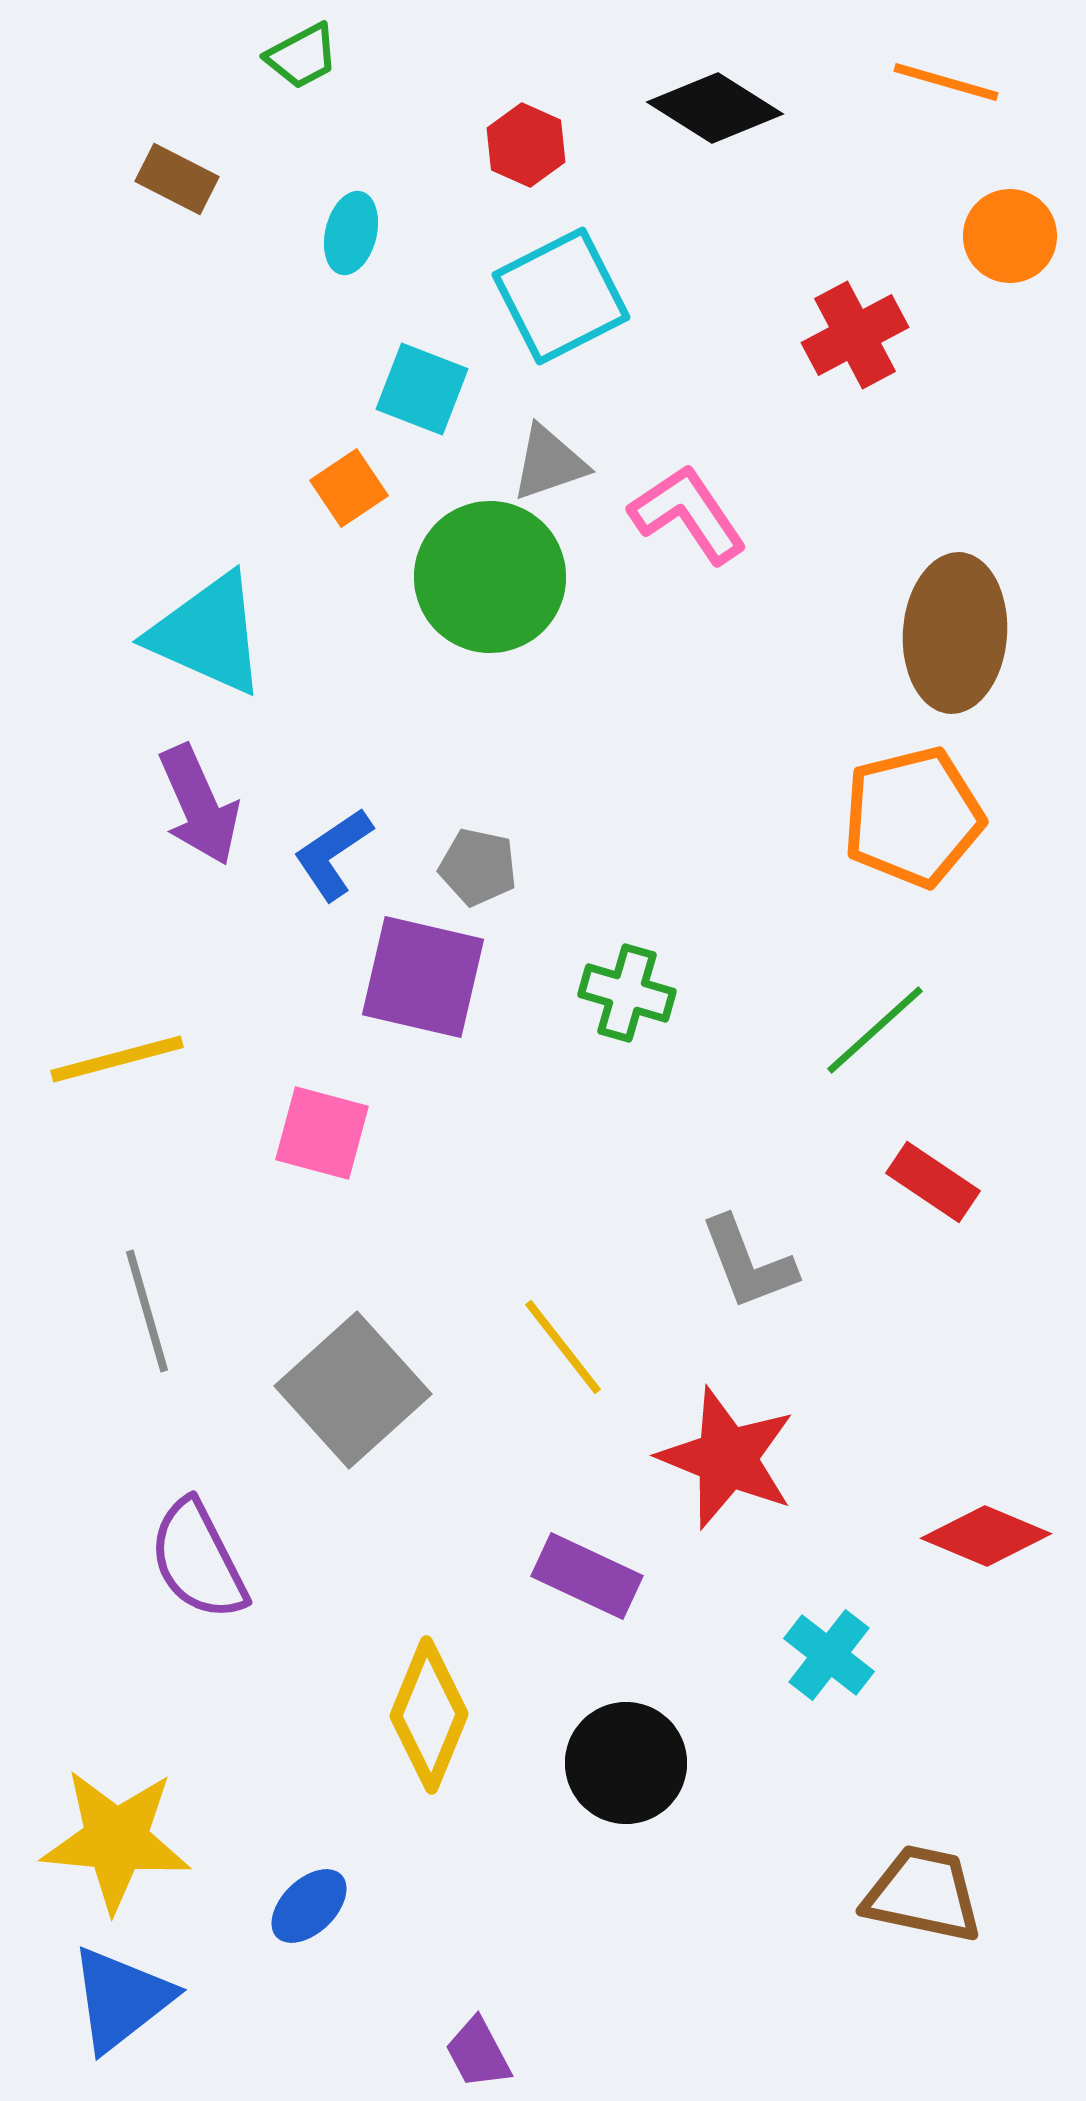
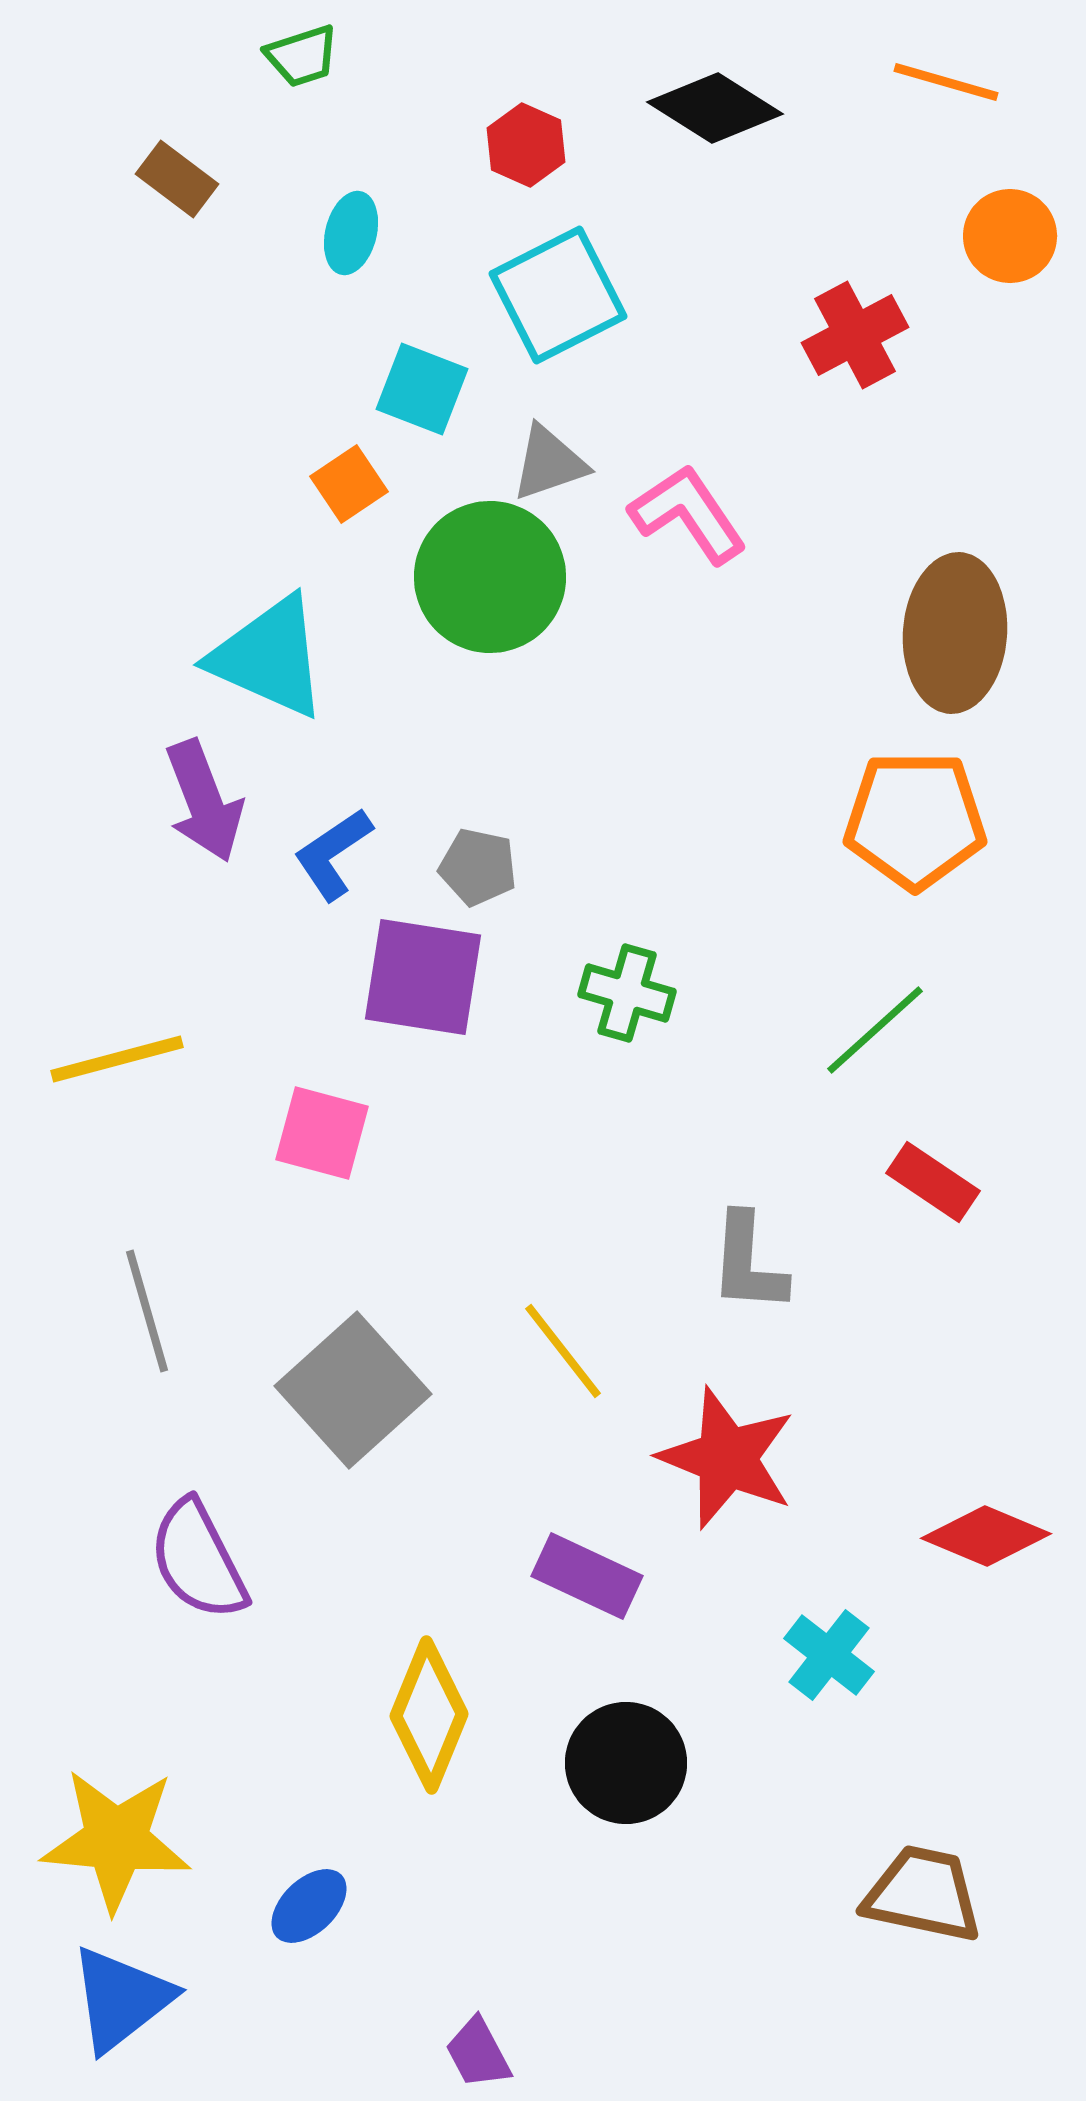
green trapezoid at (302, 56): rotated 10 degrees clockwise
brown rectangle at (177, 179): rotated 10 degrees clockwise
cyan square at (561, 296): moved 3 px left, 1 px up
orange square at (349, 488): moved 4 px up
cyan triangle at (208, 634): moved 61 px right, 23 px down
purple arrow at (199, 805): moved 5 px right, 4 px up; rotated 3 degrees clockwise
orange pentagon at (913, 817): moved 2 px right, 3 px down; rotated 14 degrees clockwise
purple square at (423, 977): rotated 4 degrees counterclockwise
gray L-shape at (748, 1263): rotated 25 degrees clockwise
yellow line at (563, 1347): moved 4 px down
